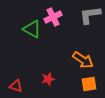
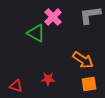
pink cross: rotated 18 degrees counterclockwise
green triangle: moved 4 px right, 4 px down
red star: rotated 16 degrees clockwise
